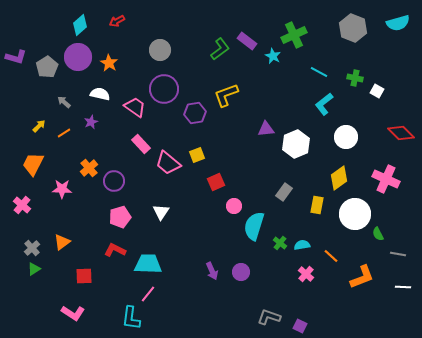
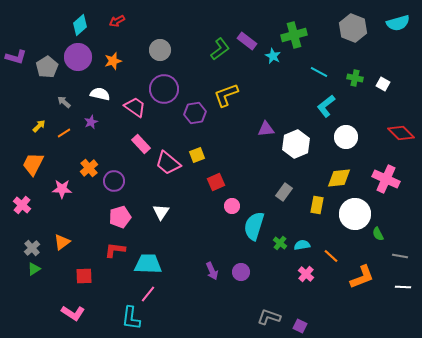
green cross at (294, 35): rotated 10 degrees clockwise
orange star at (109, 63): moved 4 px right, 2 px up; rotated 24 degrees clockwise
white square at (377, 91): moved 6 px right, 7 px up
cyan L-shape at (324, 104): moved 2 px right, 2 px down
yellow diamond at (339, 178): rotated 30 degrees clockwise
pink circle at (234, 206): moved 2 px left
red L-shape at (115, 250): rotated 20 degrees counterclockwise
gray line at (398, 254): moved 2 px right, 2 px down
